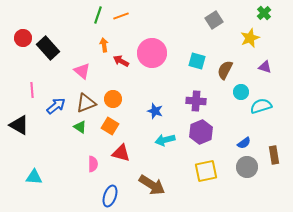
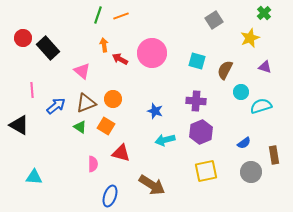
red arrow: moved 1 px left, 2 px up
orange square: moved 4 px left
gray circle: moved 4 px right, 5 px down
